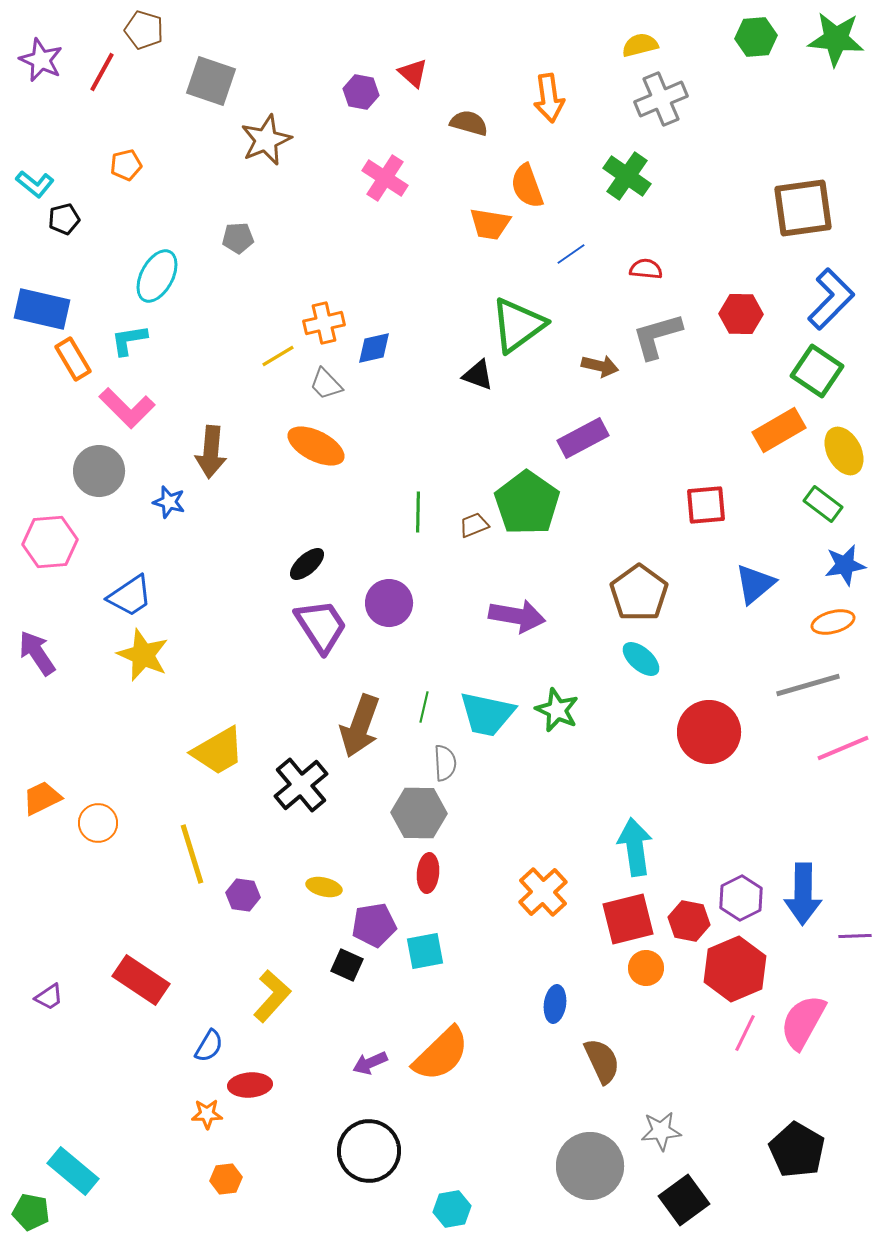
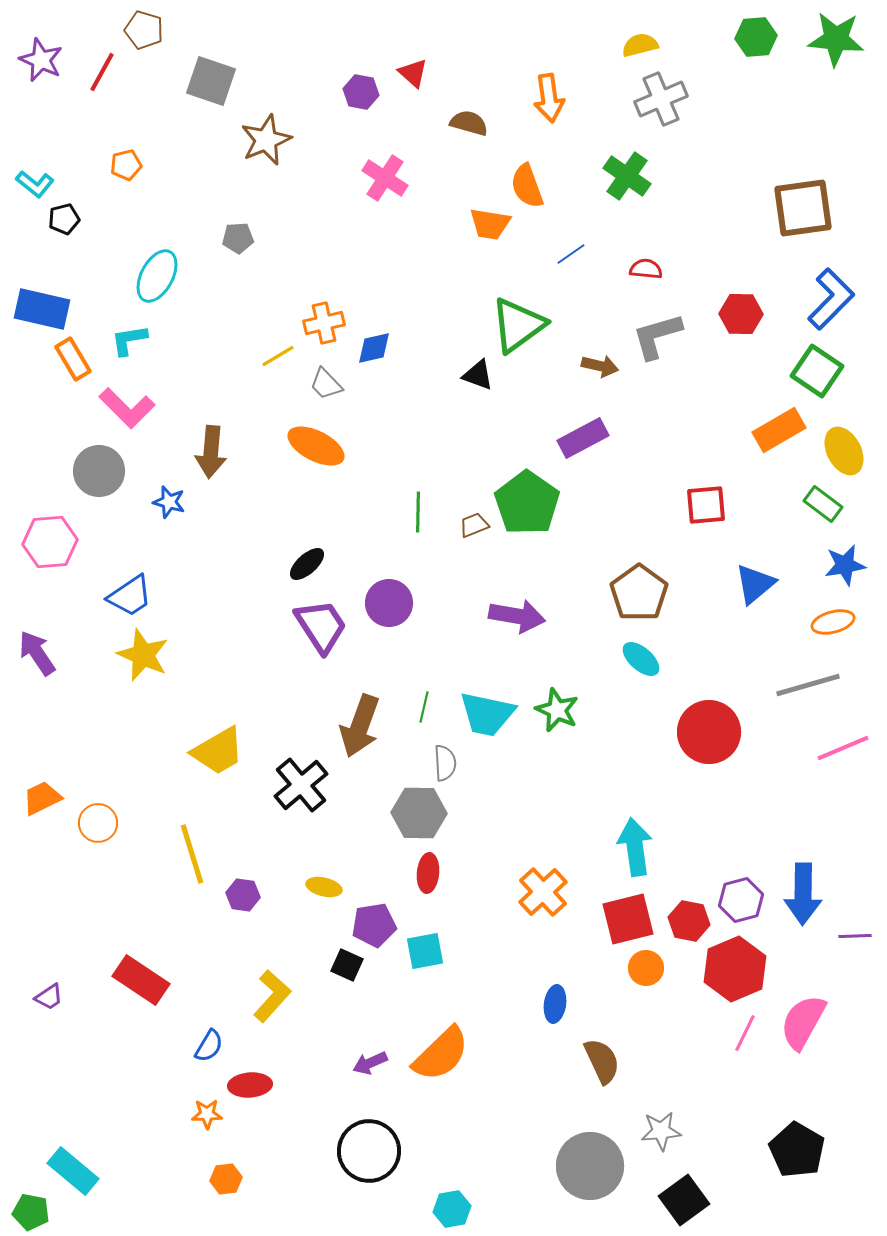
purple hexagon at (741, 898): moved 2 px down; rotated 12 degrees clockwise
